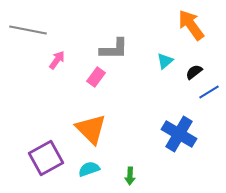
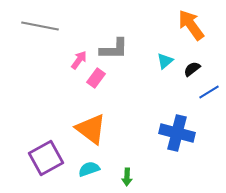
gray line: moved 12 px right, 4 px up
pink arrow: moved 22 px right
black semicircle: moved 2 px left, 3 px up
pink rectangle: moved 1 px down
orange triangle: rotated 8 degrees counterclockwise
blue cross: moved 2 px left, 1 px up; rotated 16 degrees counterclockwise
green arrow: moved 3 px left, 1 px down
